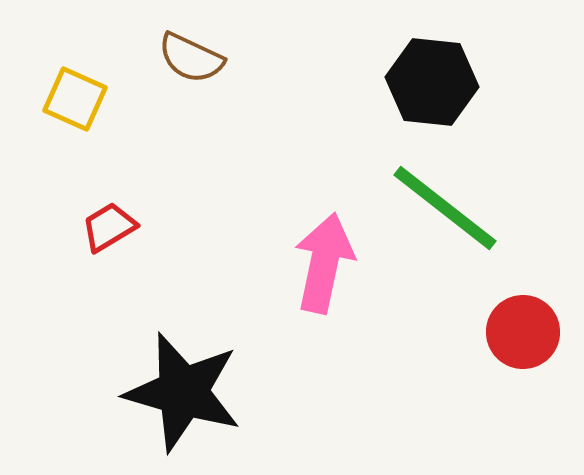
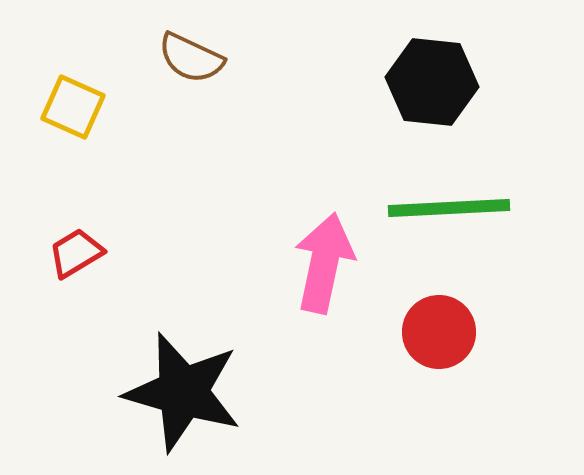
yellow square: moved 2 px left, 8 px down
green line: moved 4 px right; rotated 41 degrees counterclockwise
red trapezoid: moved 33 px left, 26 px down
red circle: moved 84 px left
